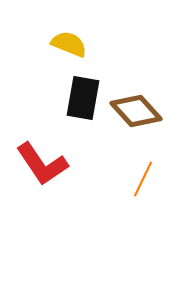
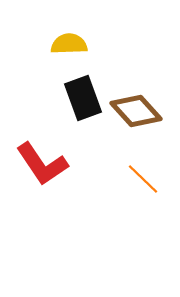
yellow semicircle: rotated 24 degrees counterclockwise
black rectangle: rotated 30 degrees counterclockwise
orange line: rotated 72 degrees counterclockwise
